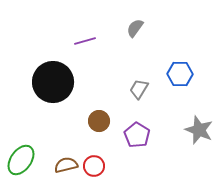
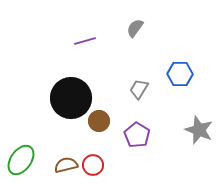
black circle: moved 18 px right, 16 px down
red circle: moved 1 px left, 1 px up
